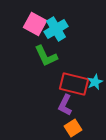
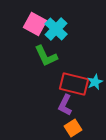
cyan cross: rotated 15 degrees counterclockwise
